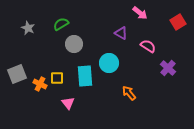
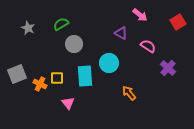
pink arrow: moved 2 px down
